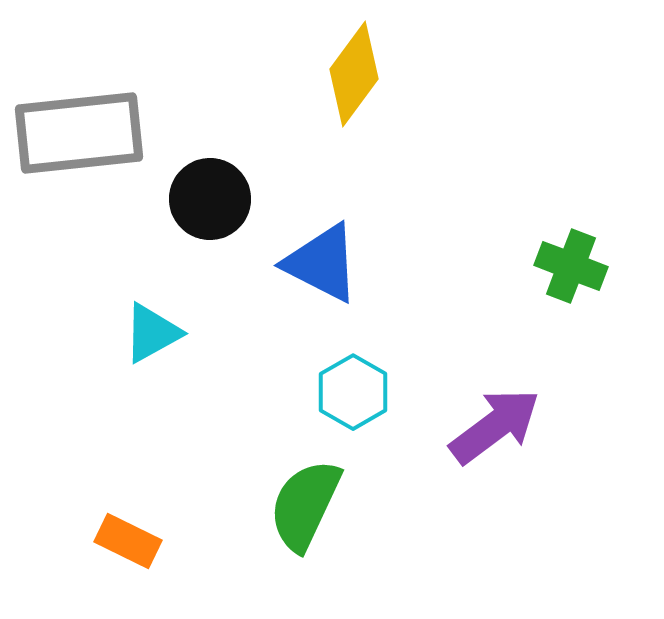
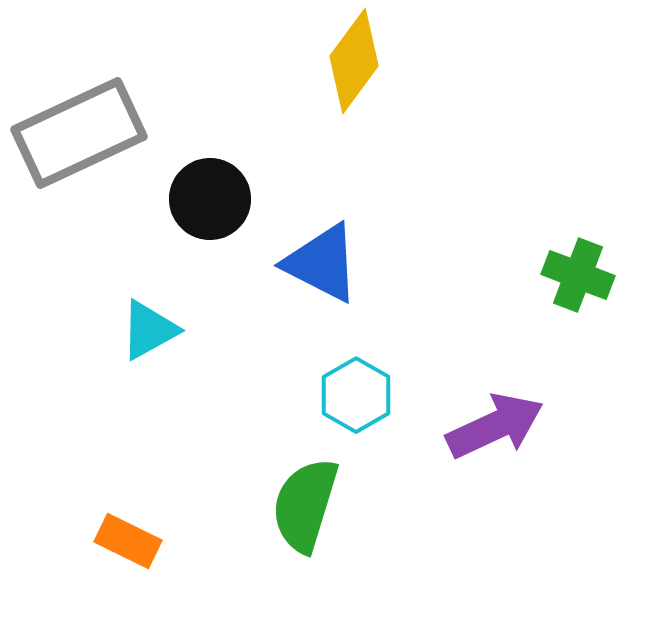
yellow diamond: moved 13 px up
gray rectangle: rotated 19 degrees counterclockwise
green cross: moved 7 px right, 9 px down
cyan triangle: moved 3 px left, 3 px up
cyan hexagon: moved 3 px right, 3 px down
purple arrow: rotated 12 degrees clockwise
green semicircle: rotated 8 degrees counterclockwise
